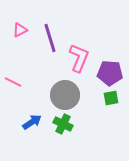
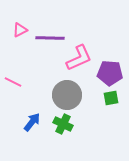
purple line: rotated 72 degrees counterclockwise
pink L-shape: rotated 44 degrees clockwise
gray circle: moved 2 px right
blue arrow: rotated 18 degrees counterclockwise
